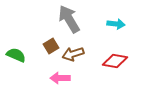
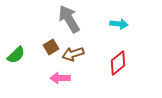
cyan arrow: moved 3 px right
brown square: moved 1 px down
green semicircle: rotated 114 degrees clockwise
red diamond: moved 3 px right, 2 px down; rotated 50 degrees counterclockwise
